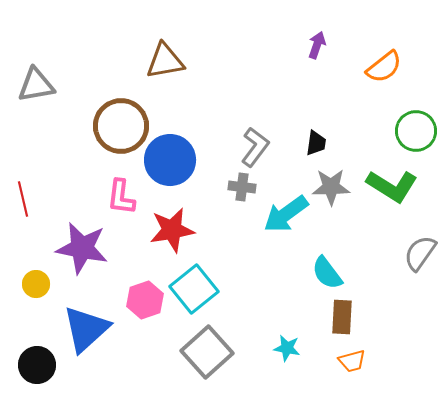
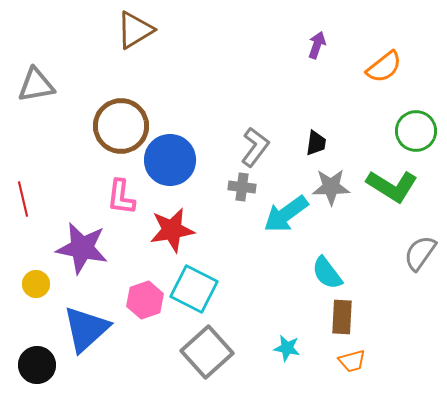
brown triangle: moved 30 px left, 31 px up; rotated 21 degrees counterclockwise
cyan square: rotated 24 degrees counterclockwise
